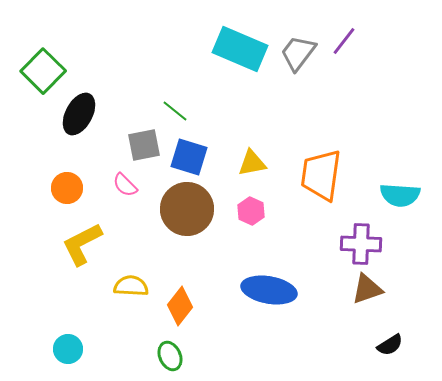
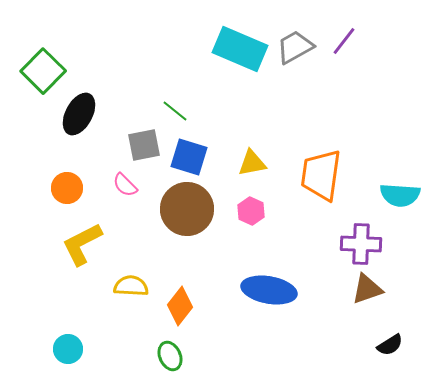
gray trapezoid: moved 3 px left, 6 px up; rotated 24 degrees clockwise
